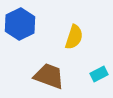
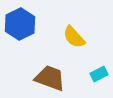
yellow semicircle: rotated 120 degrees clockwise
brown trapezoid: moved 1 px right, 2 px down
